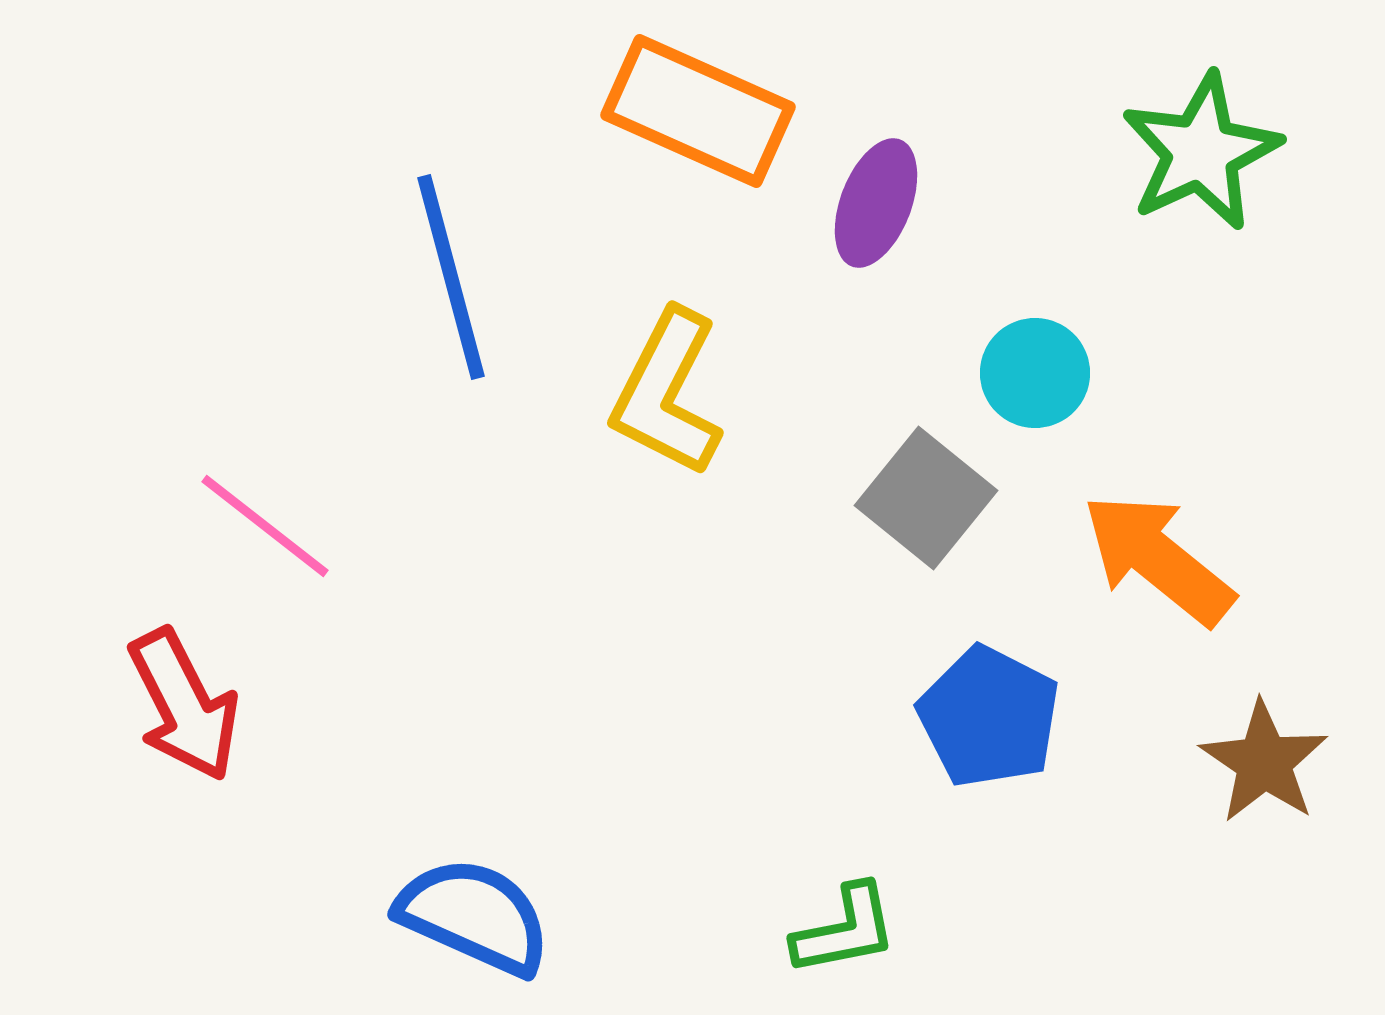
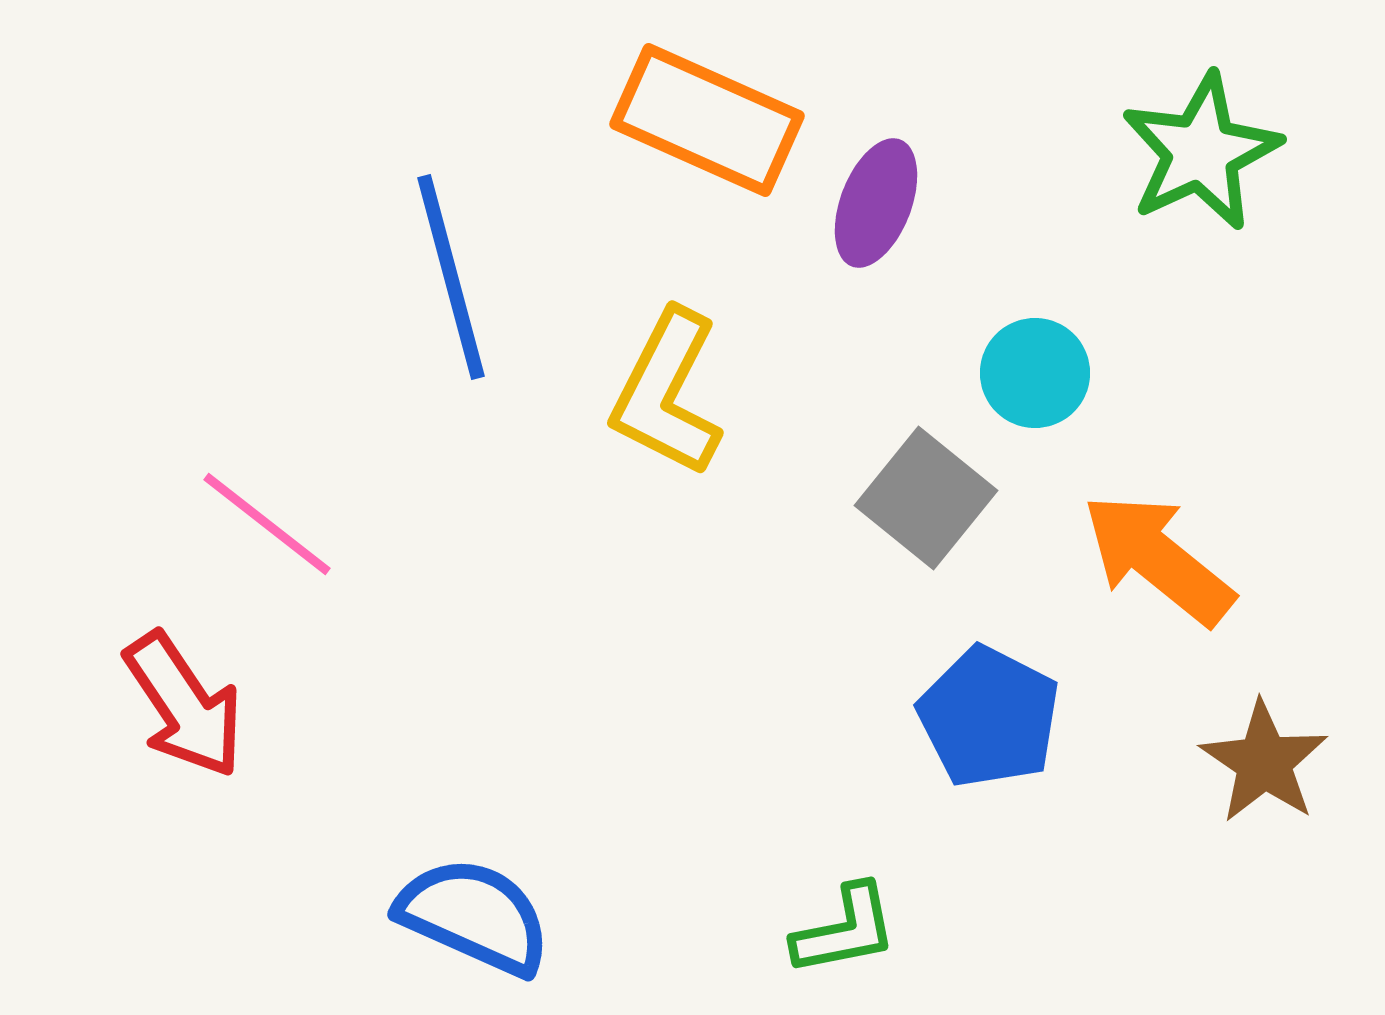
orange rectangle: moved 9 px right, 9 px down
pink line: moved 2 px right, 2 px up
red arrow: rotated 7 degrees counterclockwise
